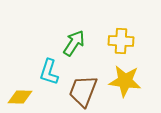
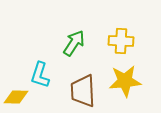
cyan L-shape: moved 9 px left, 3 px down
yellow star: rotated 12 degrees counterclockwise
brown trapezoid: rotated 24 degrees counterclockwise
yellow diamond: moved 4 px left
